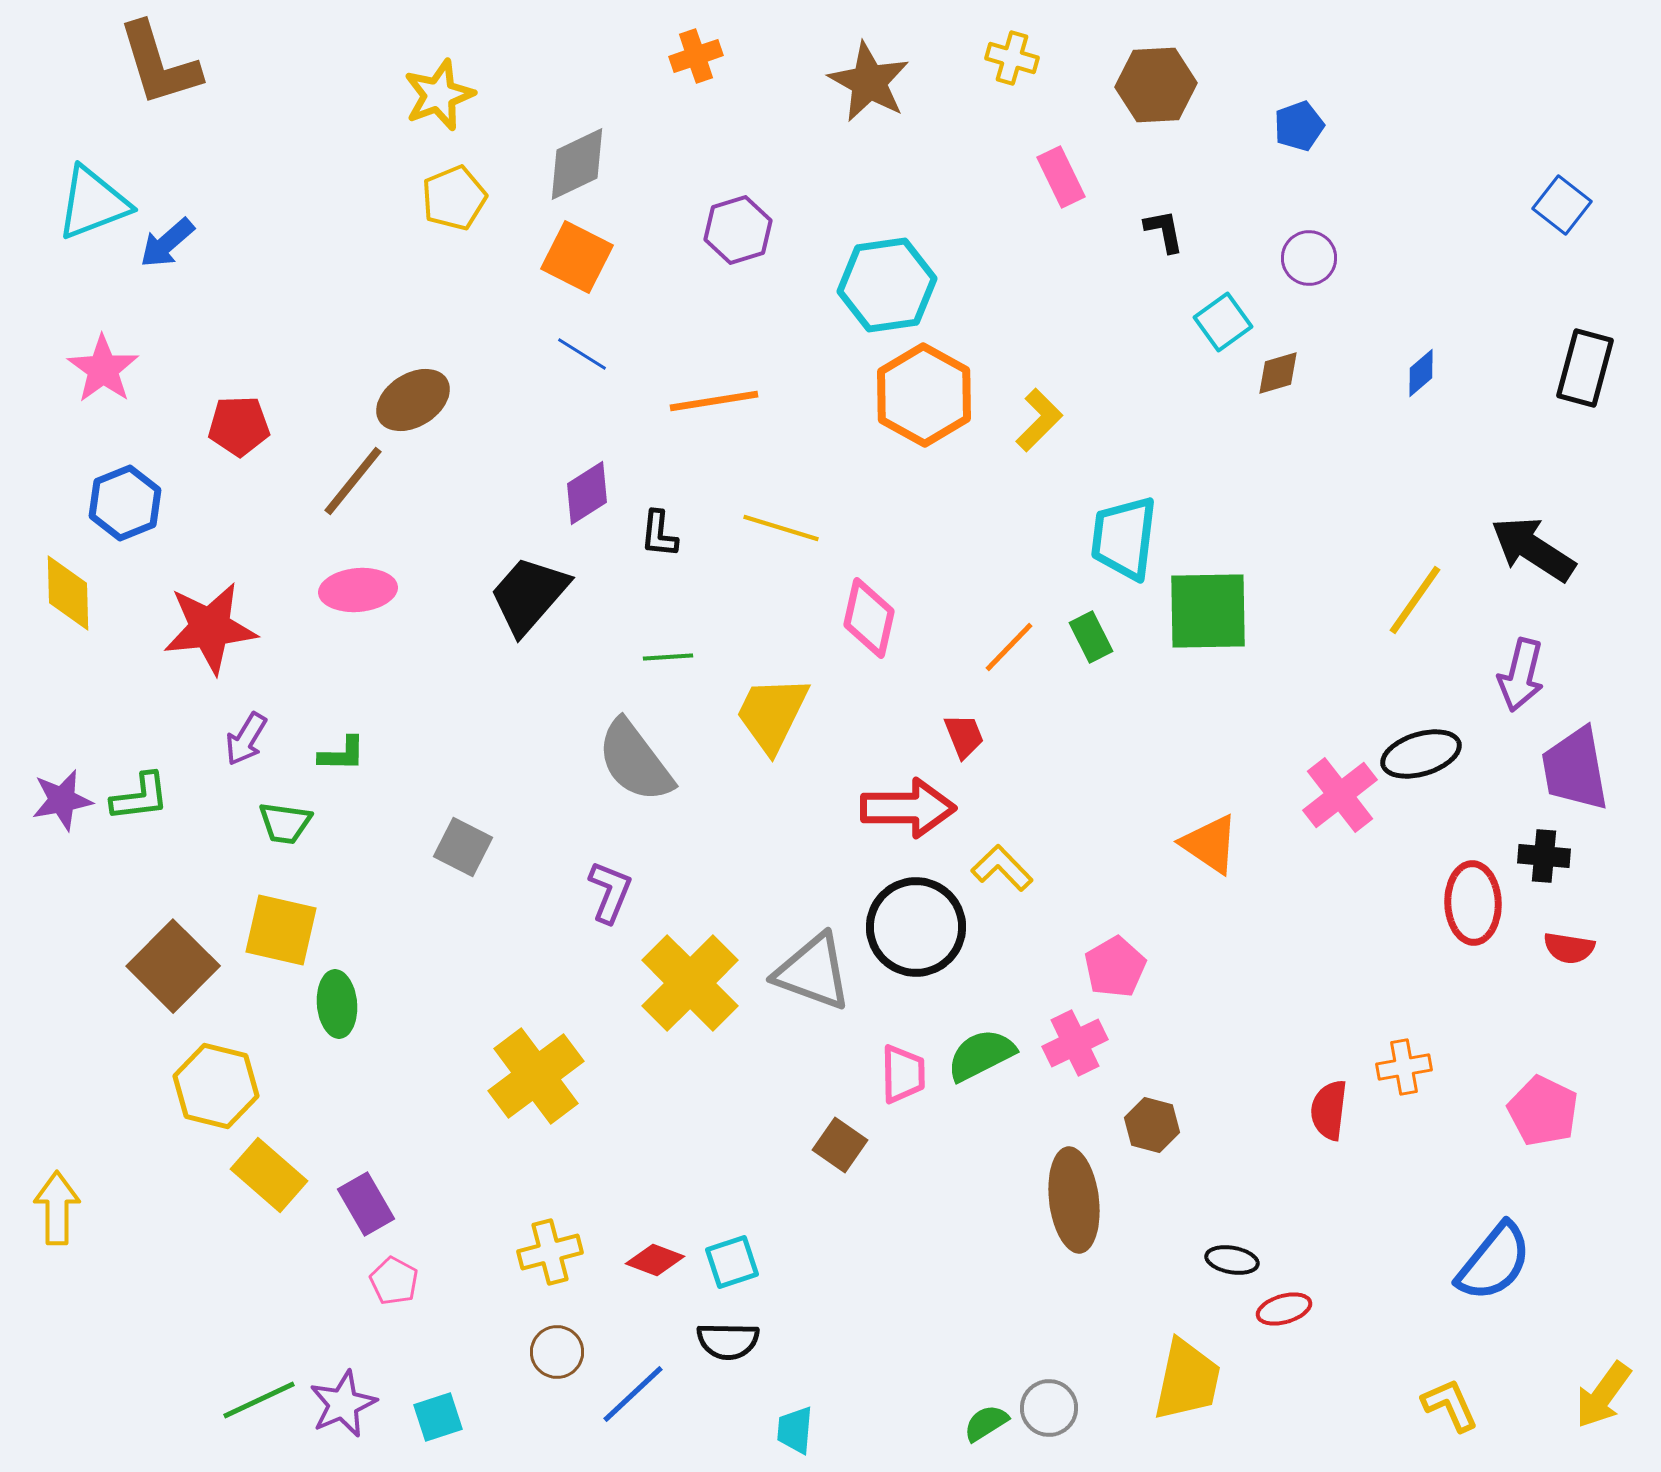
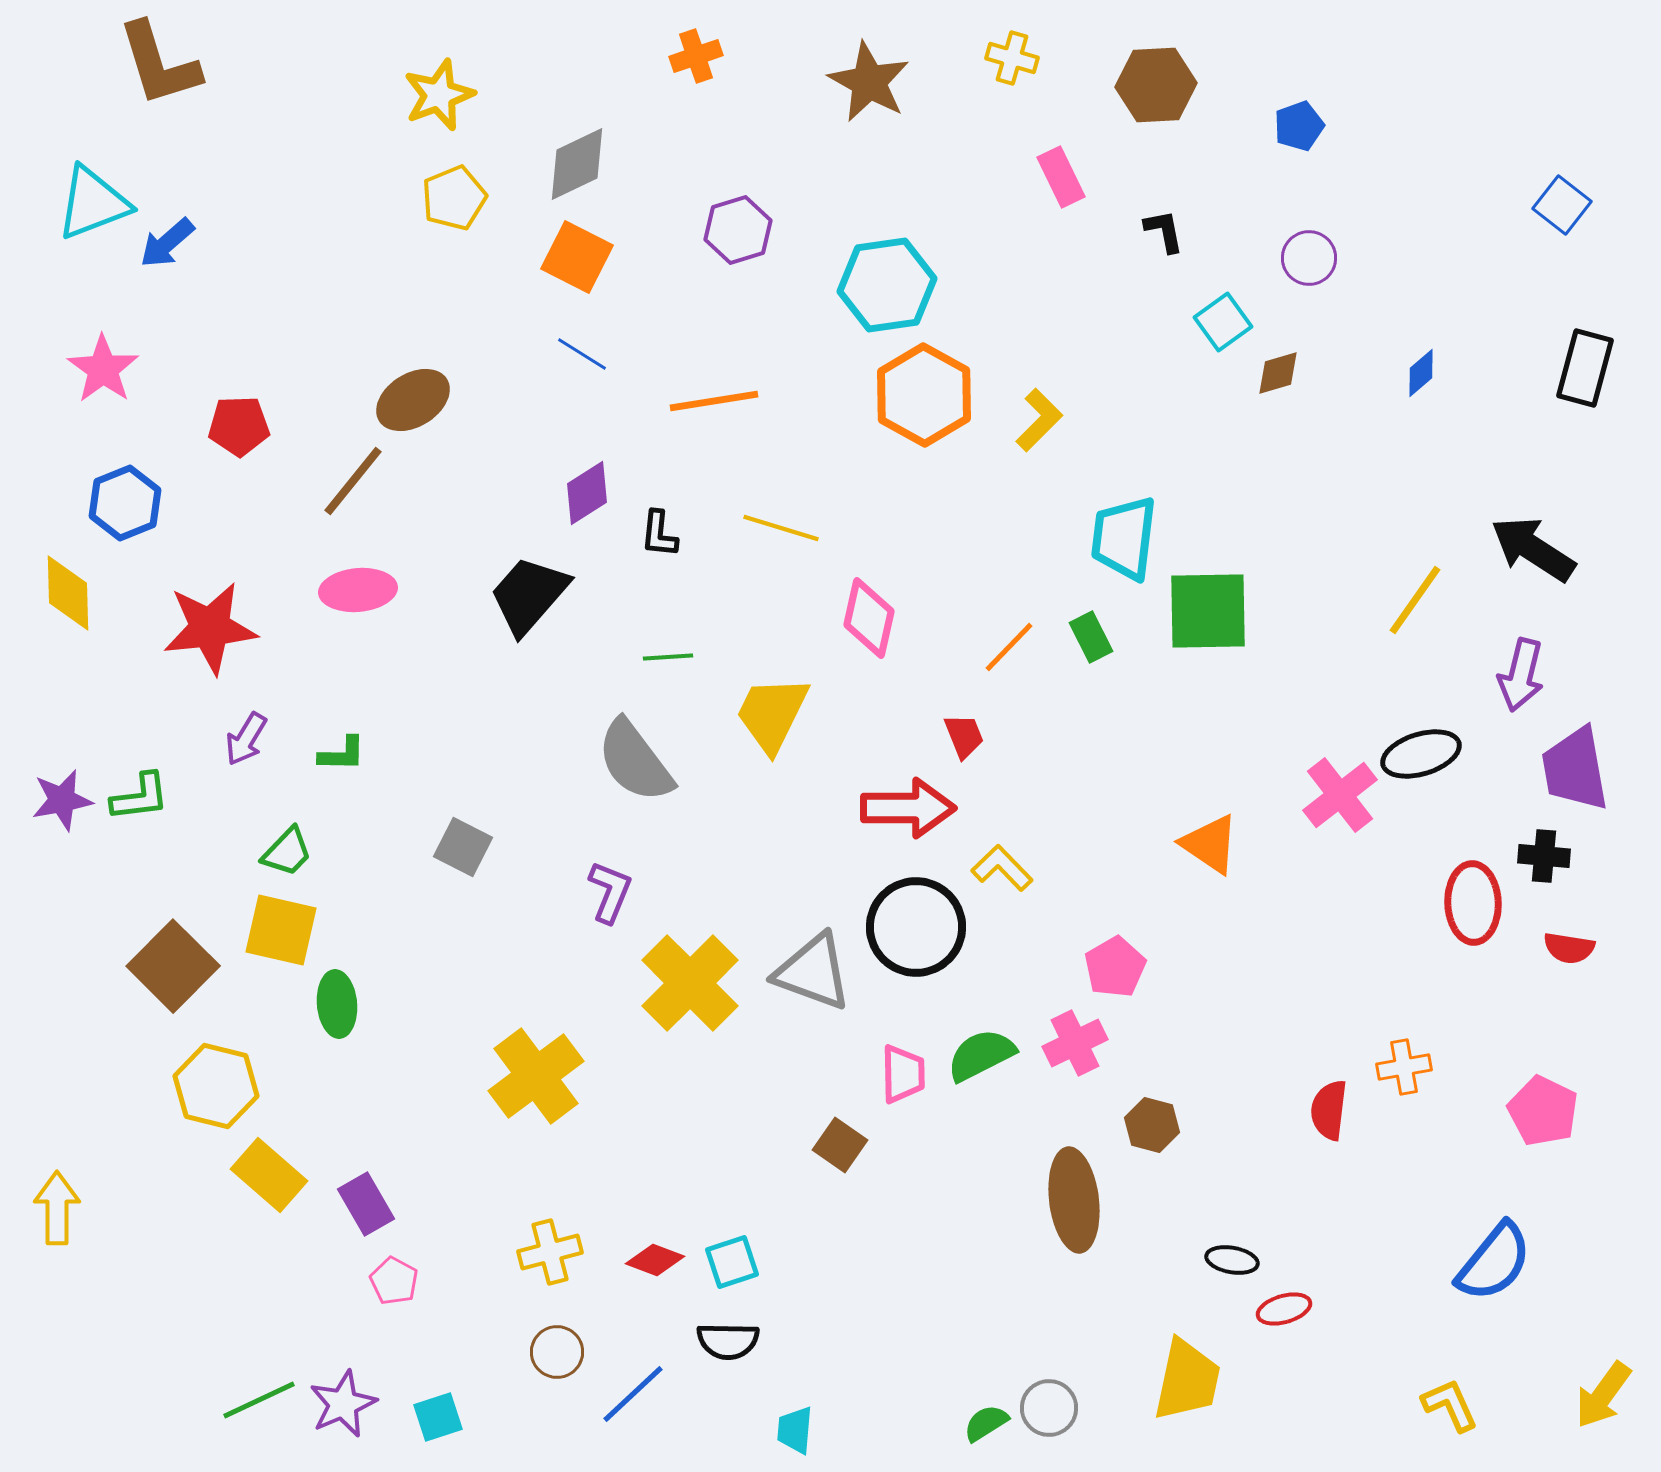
green trapezoid at (285, 823): moved 2 px right, 29 px down; rotated 54 degrees counterclockwise
